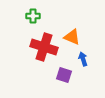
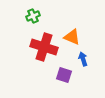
green cross: rotated 24 degrees counterclockwise
